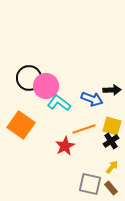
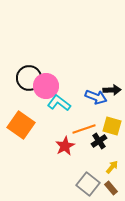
blue arrow: moved 4 px right, 2 px up
black cross: moved 12 px left
gray square: moved 2 px left; rotated 25 degrees clockwise
